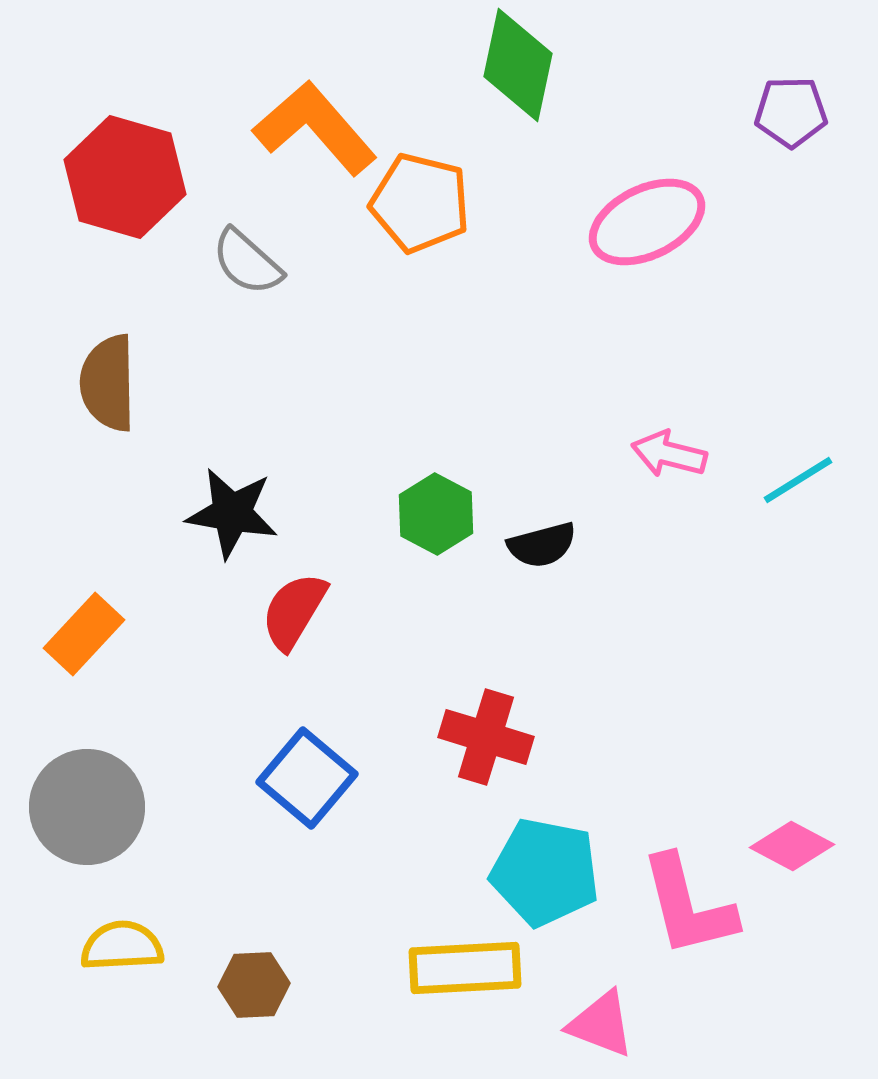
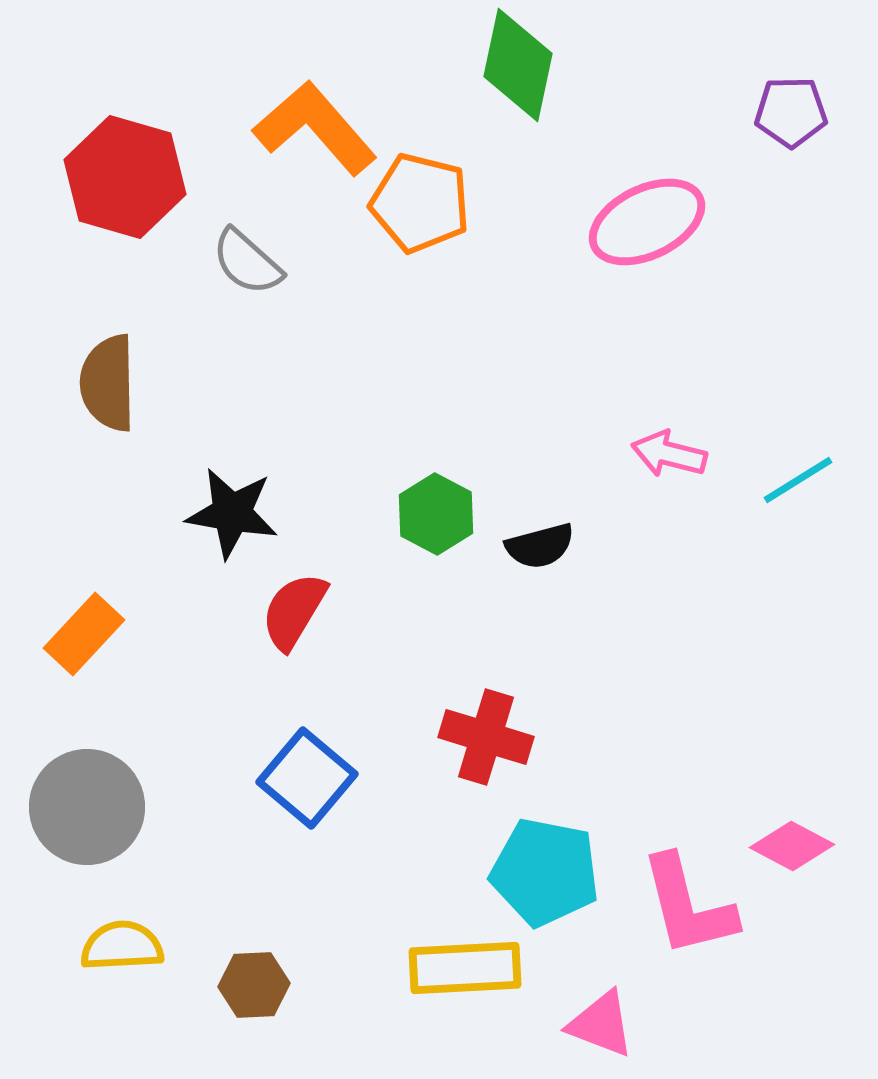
black semicircle: moved 2 px left, 1 px down
